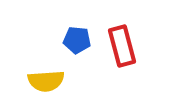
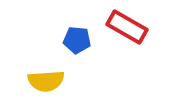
red rectangle: moved 5 px right, 19 px up; rotated 45 degrees counterclockwise
